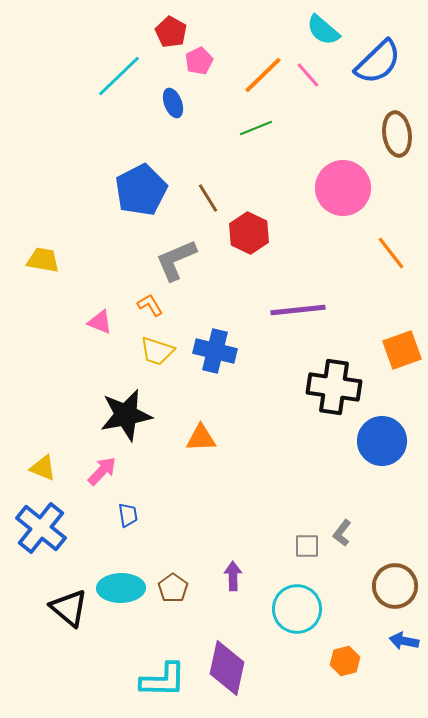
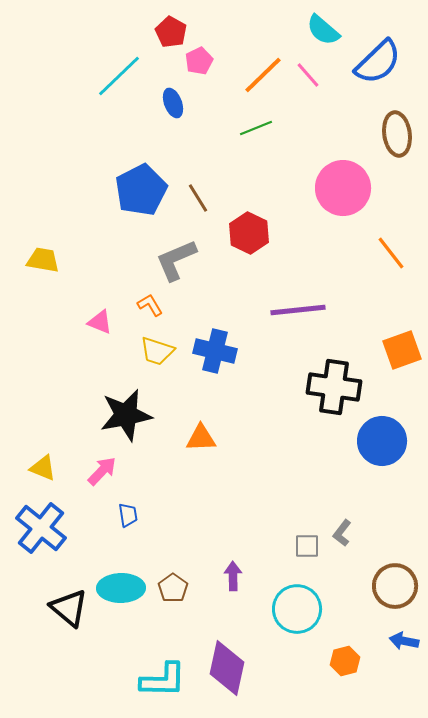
brown line at (208, 198): moved 10 px left
